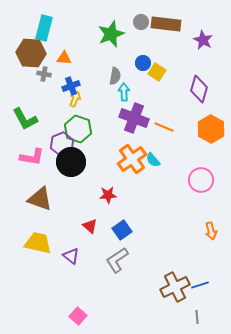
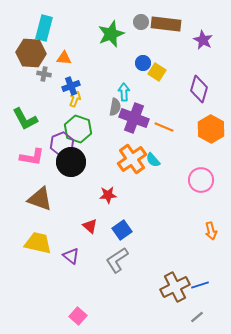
gray semicircle: moved 31 px down
gray line: rotated 56 degrees clockwise
